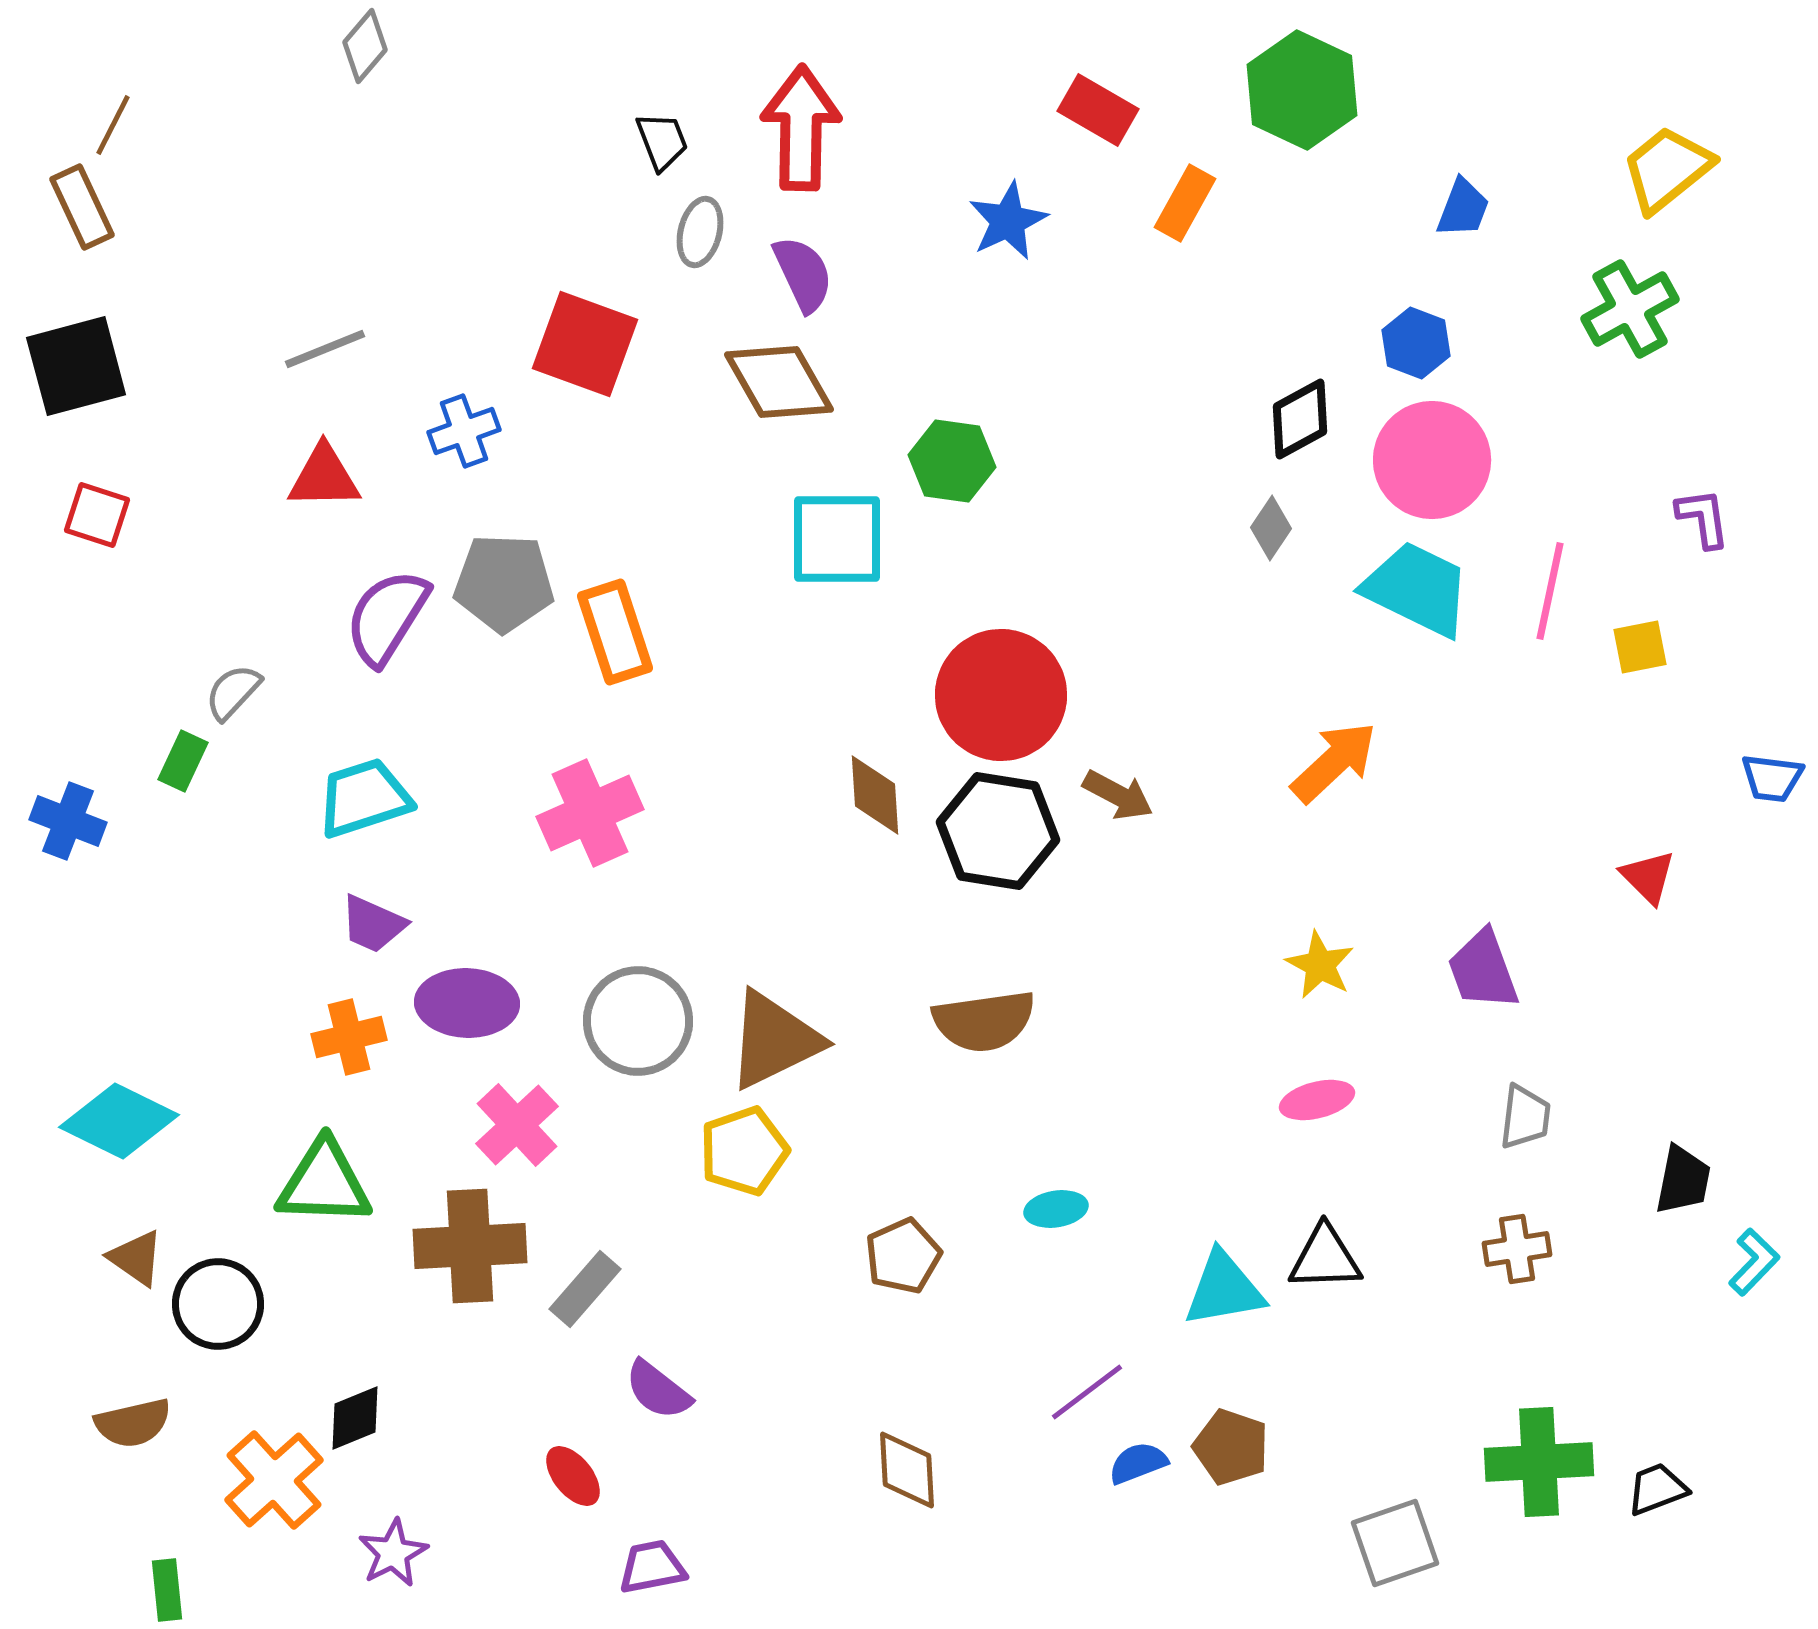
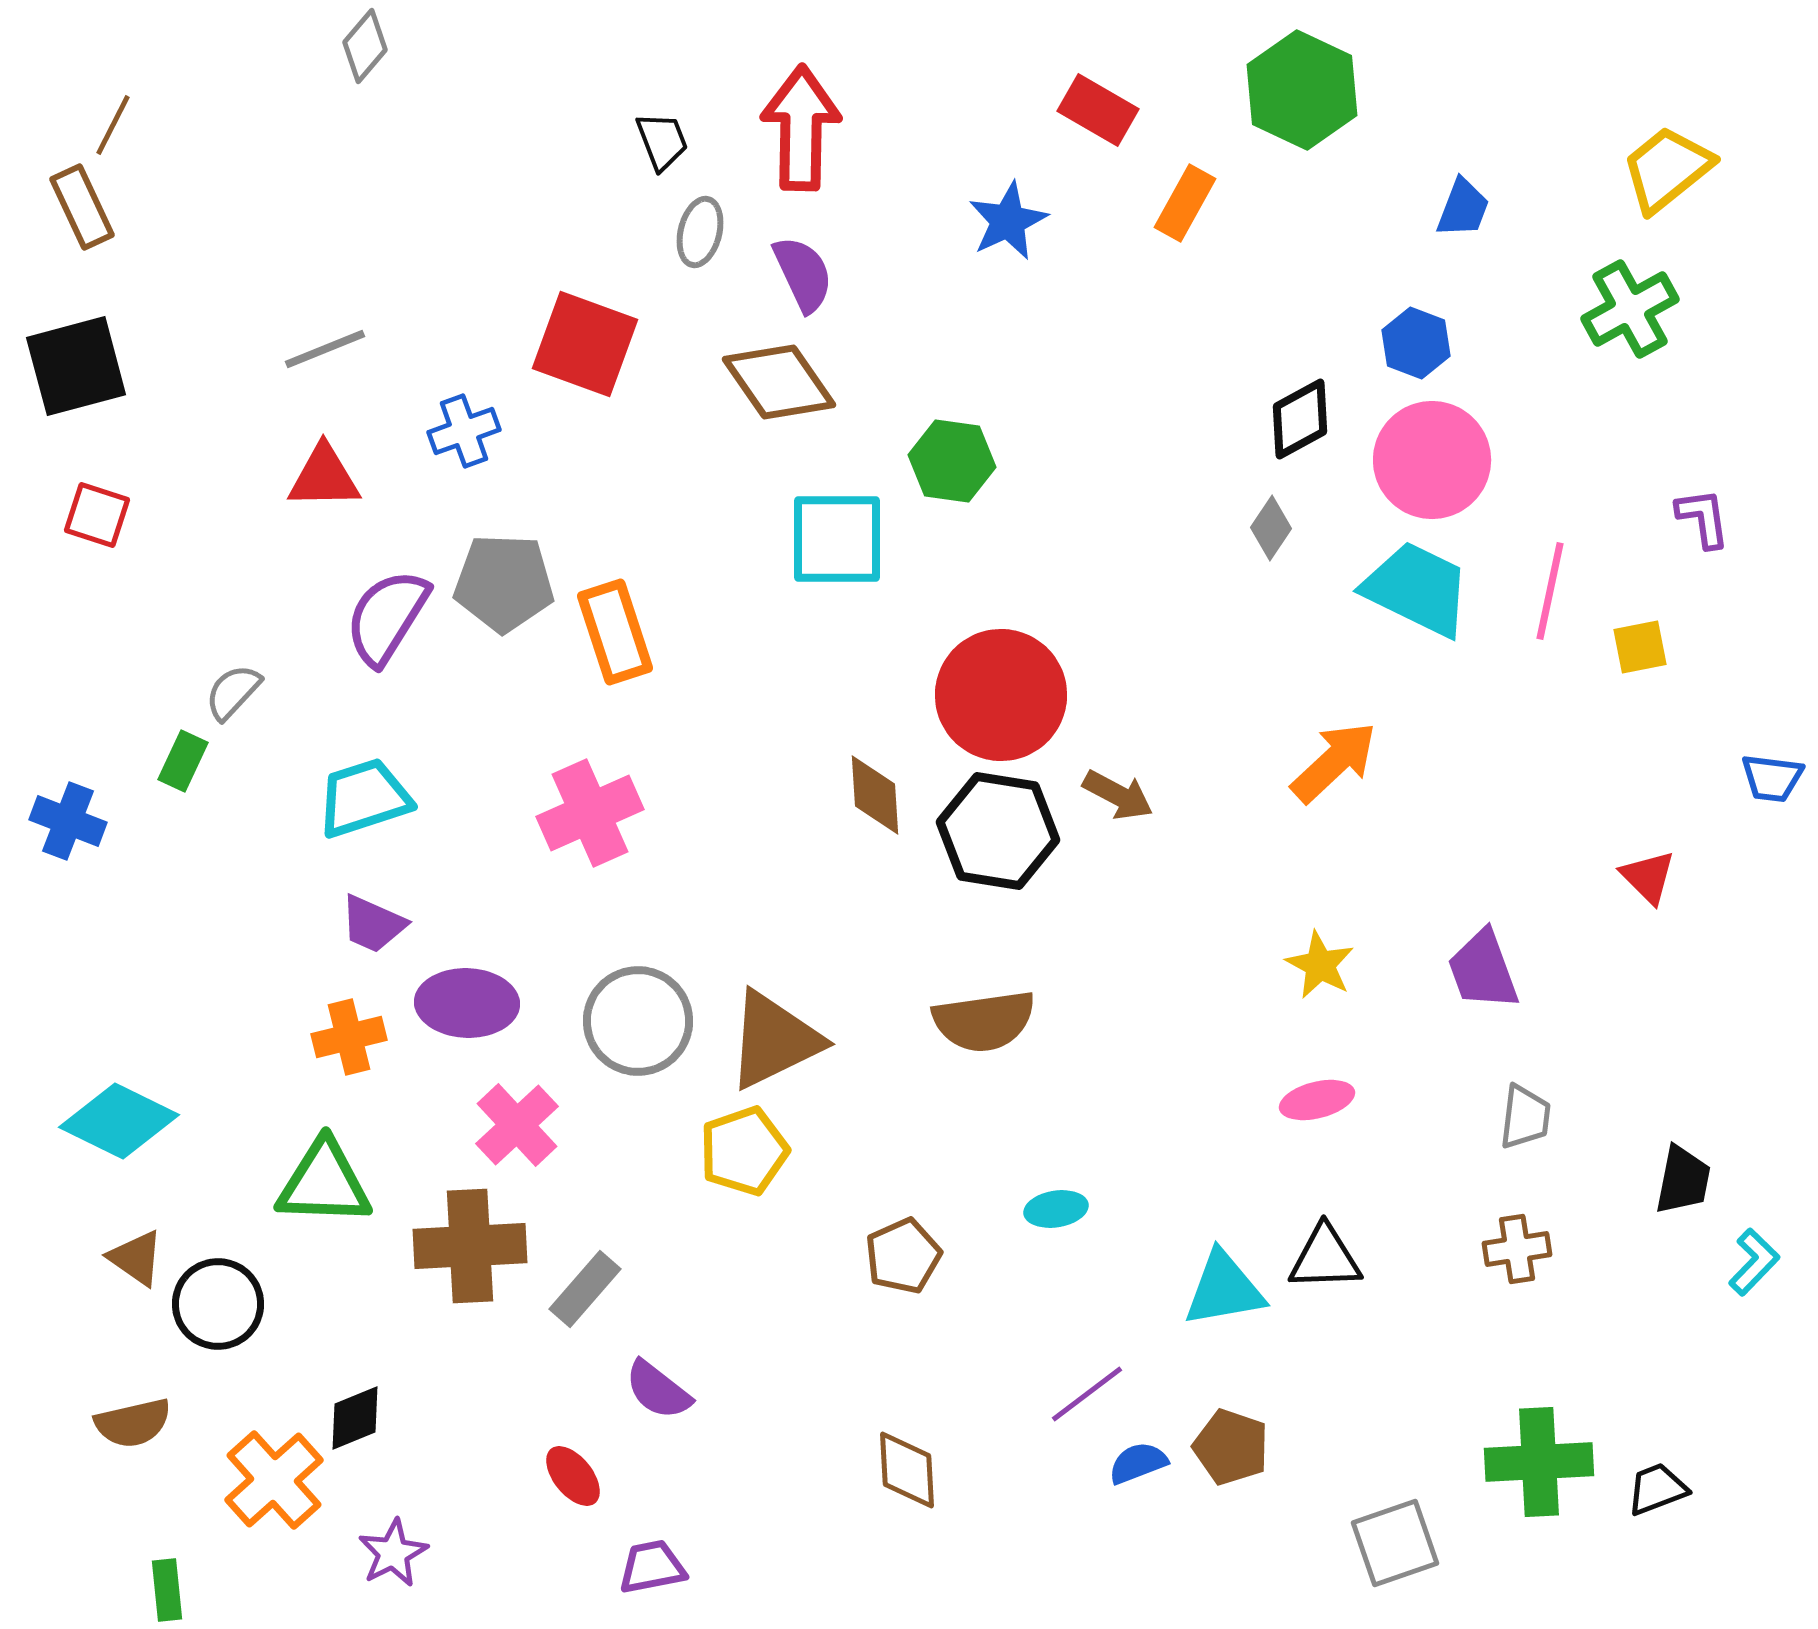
brown diamond at (779, 382): rotated 5 degrees counterclockwise
purple line at (1087, 1392): moved 2 px down
